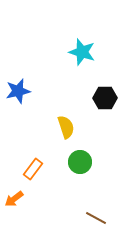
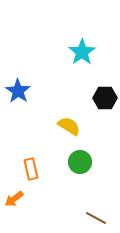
cyan star: rotated 20 degrees clockwise
blue star: rotated 25 degrees counterclockwise
yellow semicircle: moved 3 px right, 1 px up; rotated 40 degrees counterclockwise
orange rectangle: moved 2 px left; rotated 50 degrees counterclockwise
